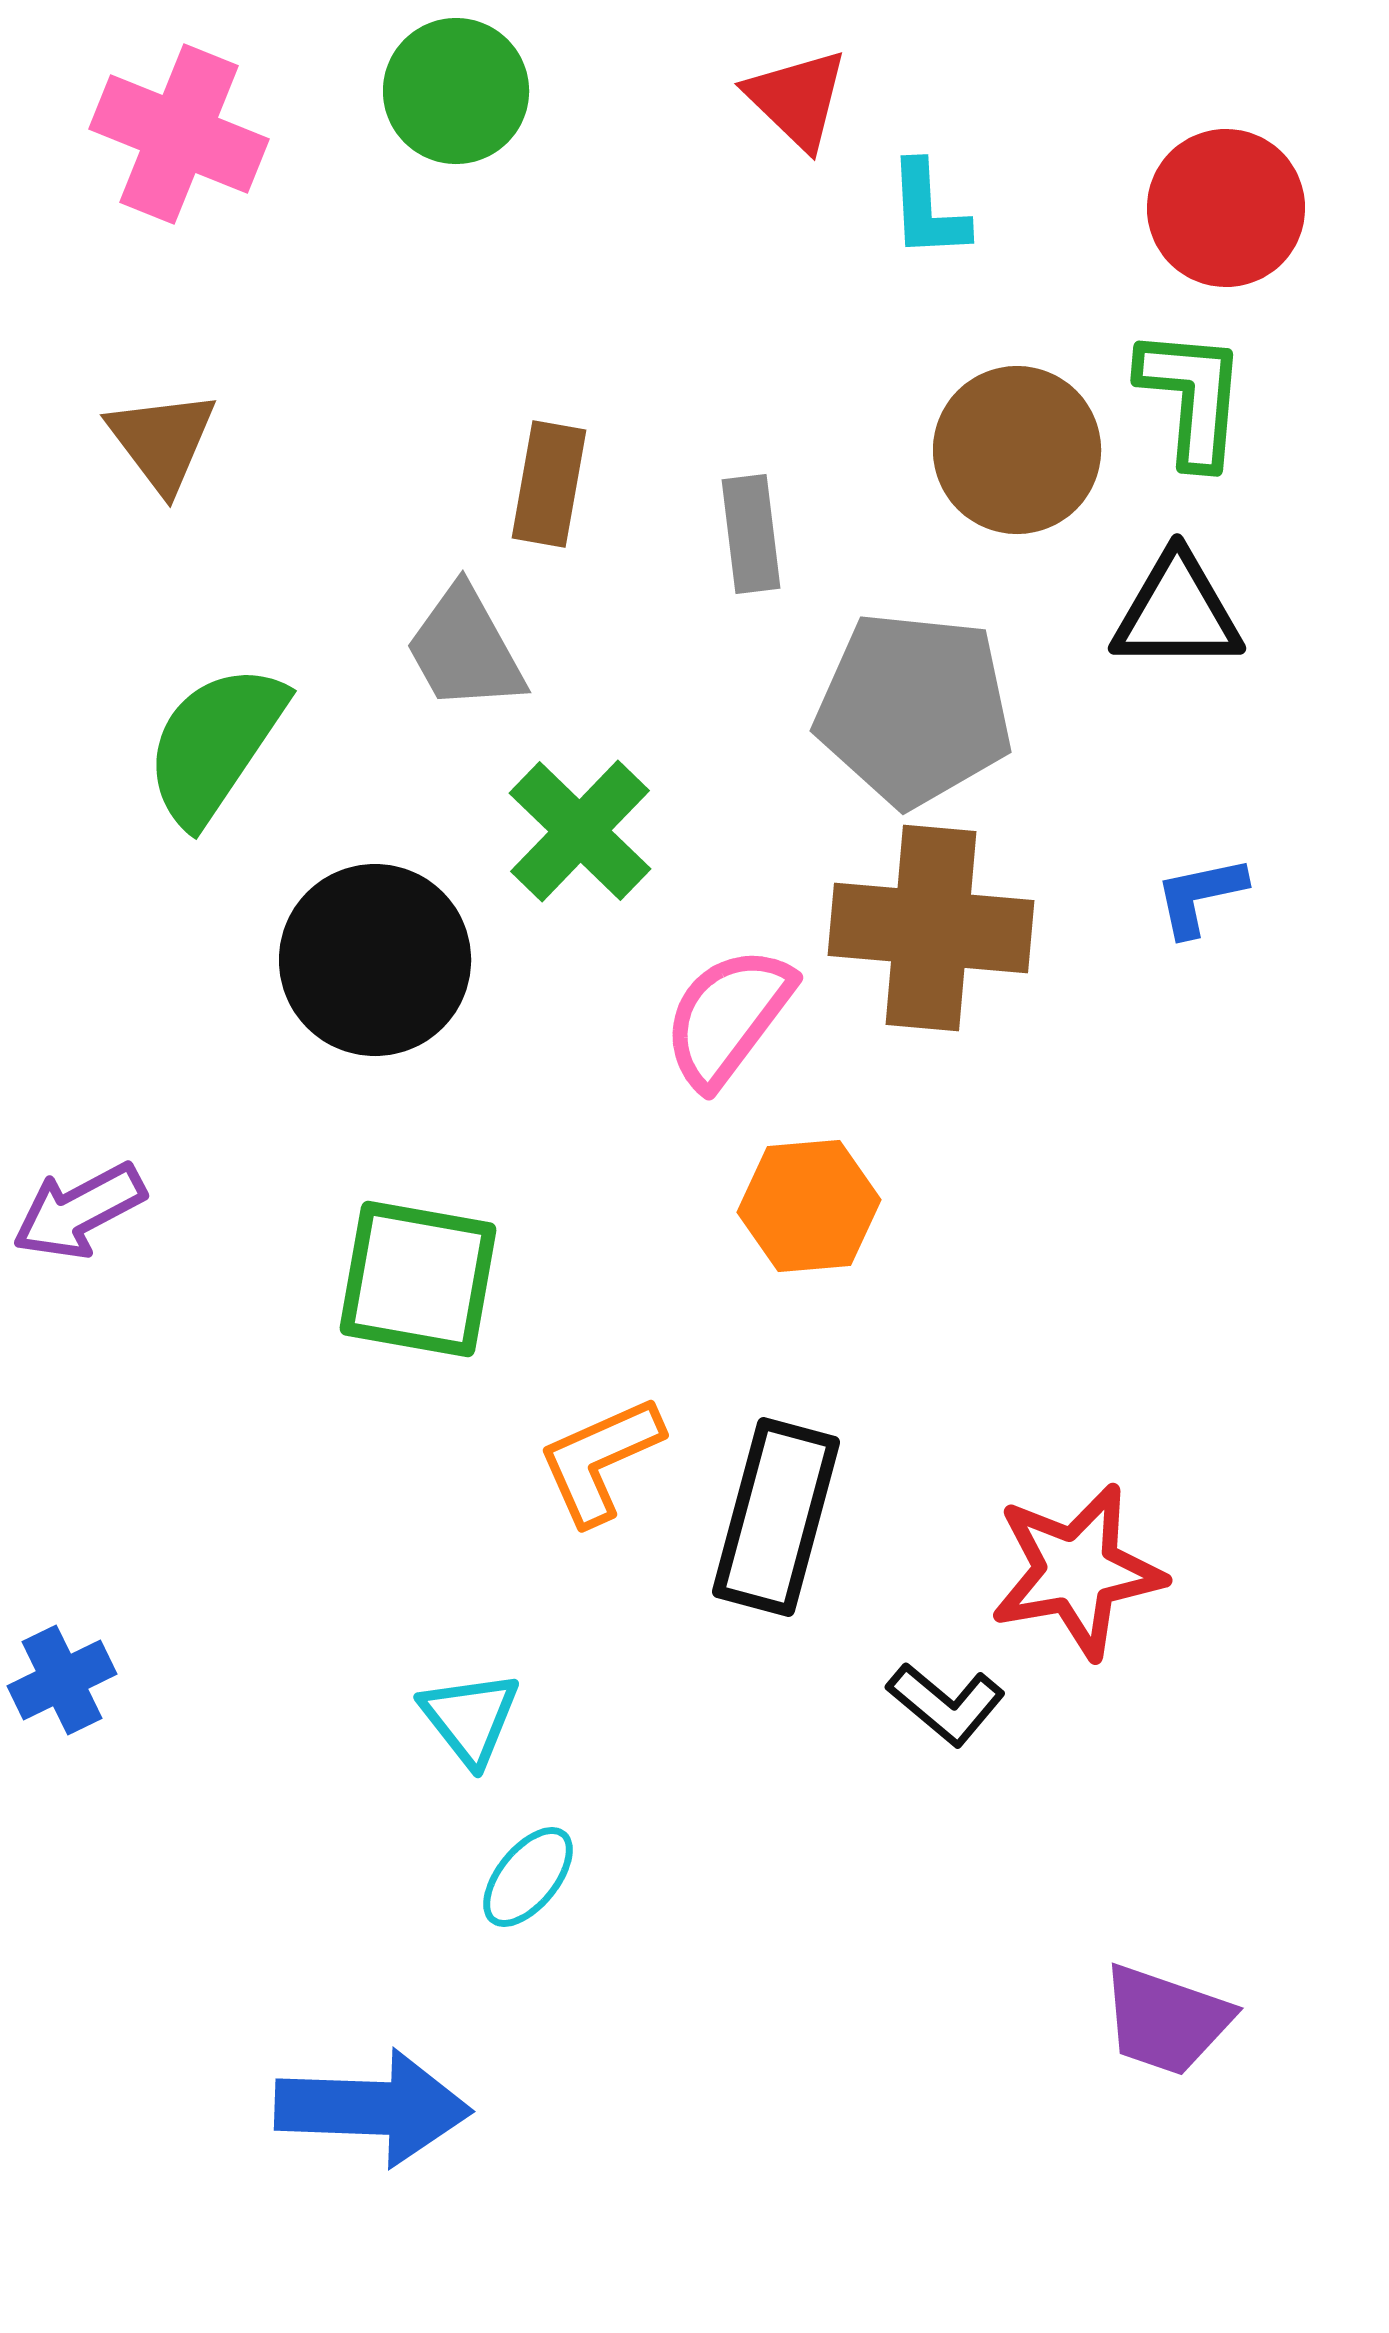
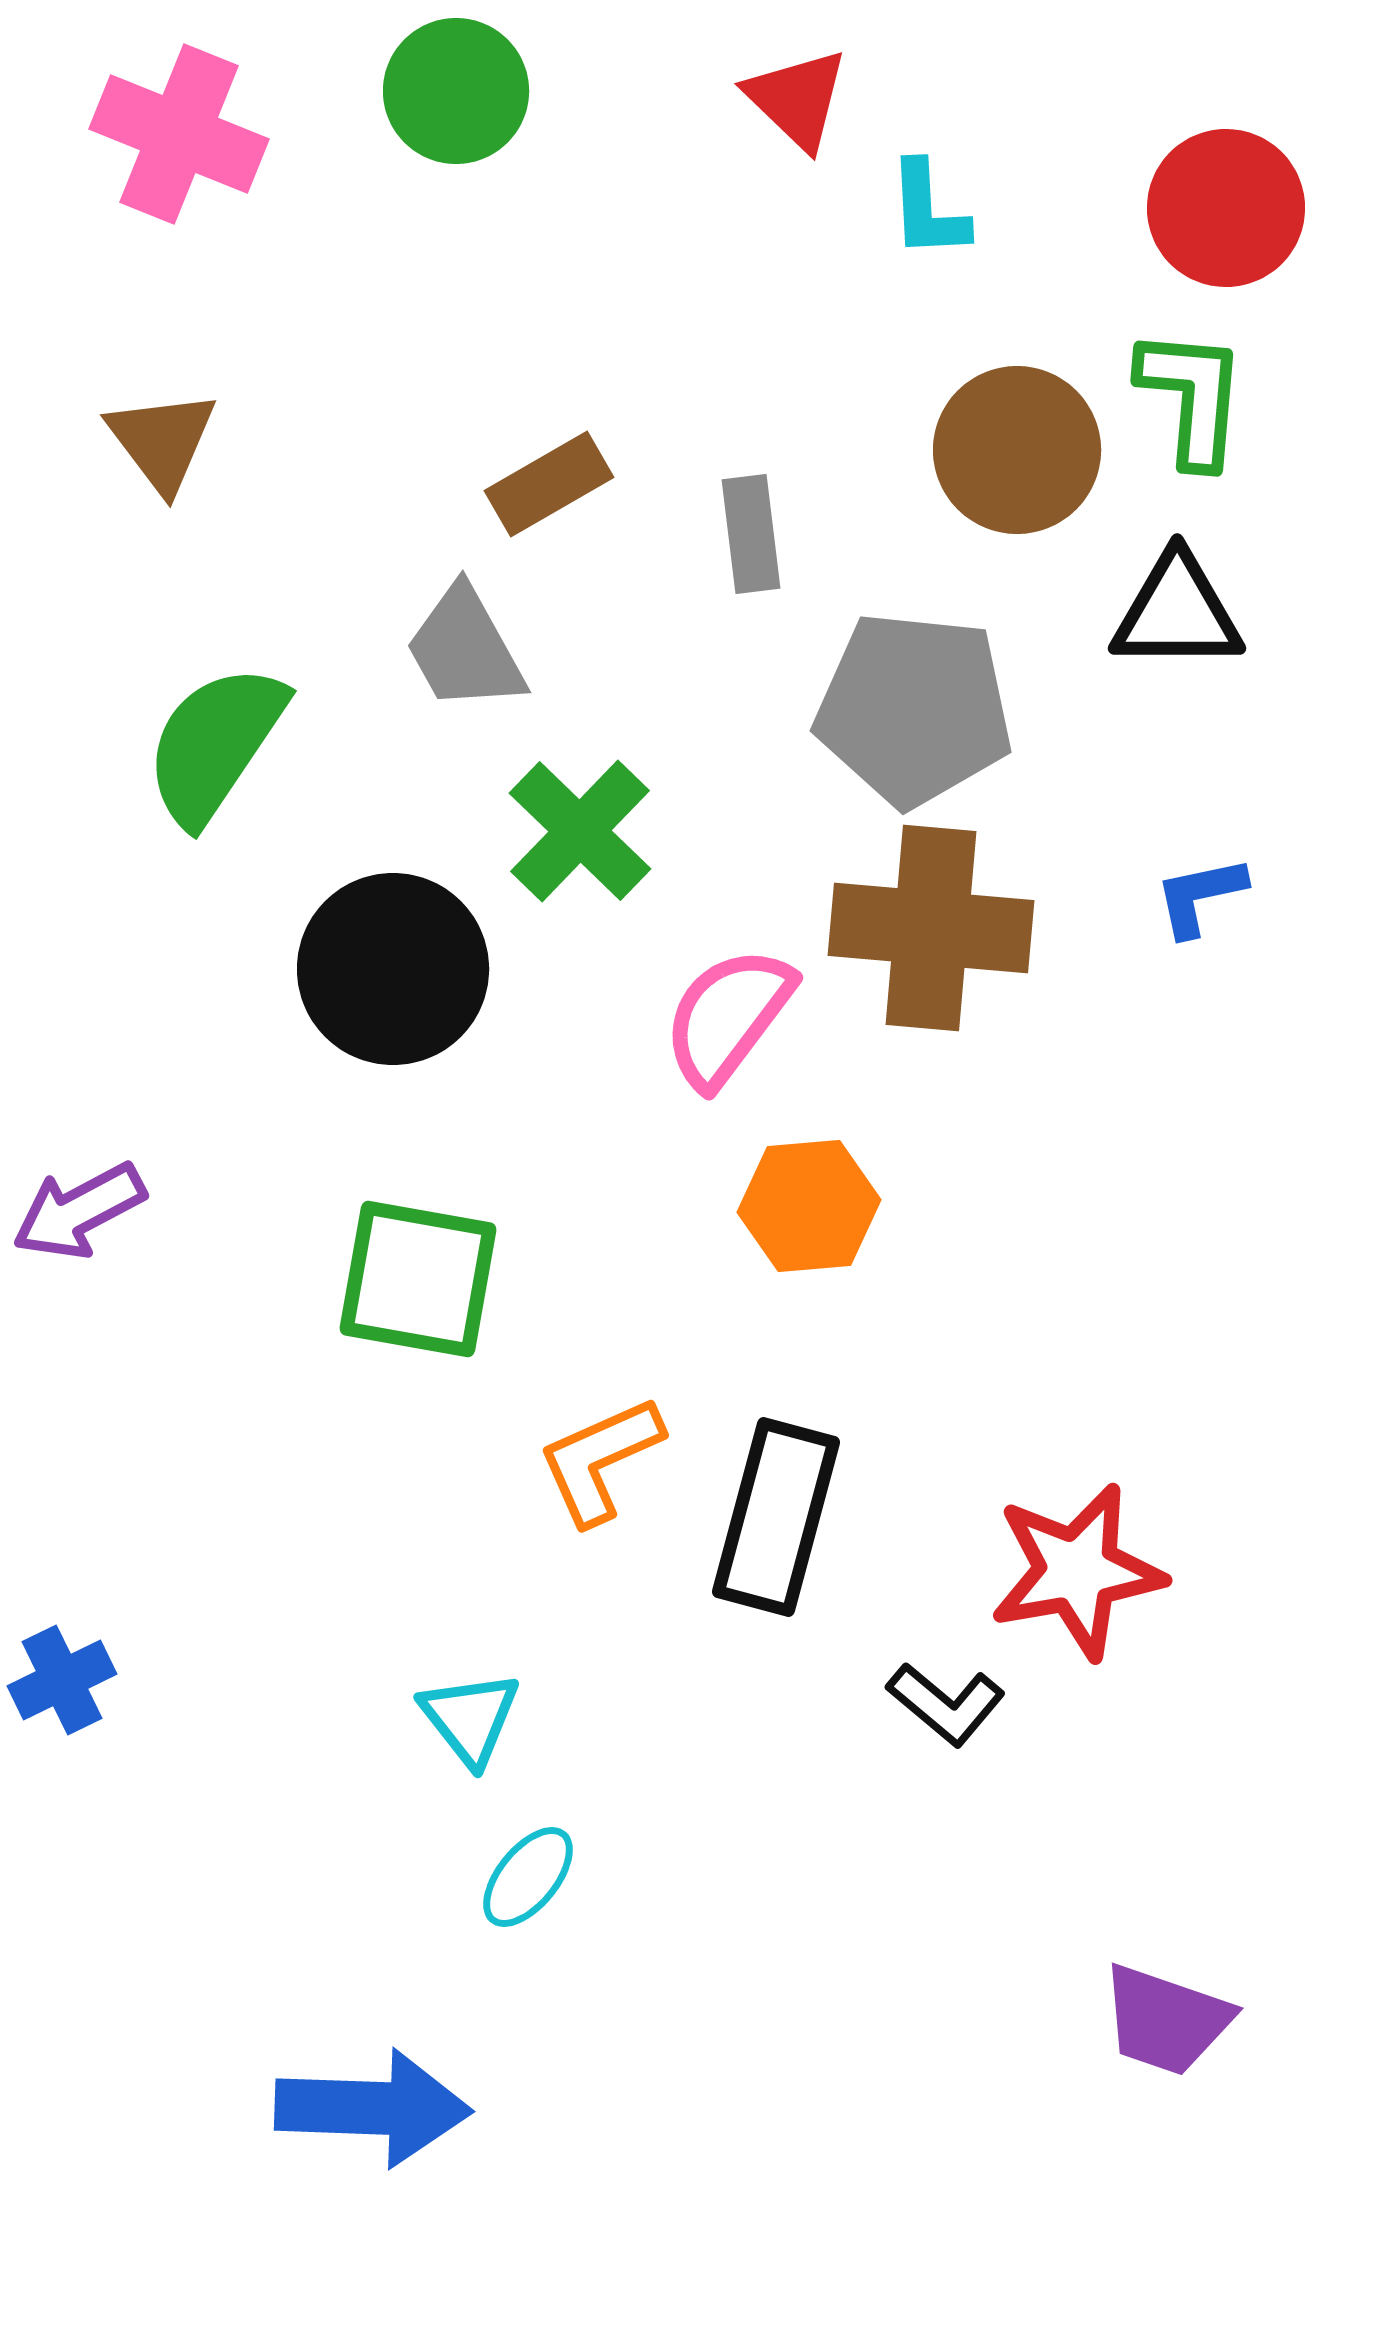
brown rectangle: rotated 50 degrees clockwise
black circle: moved 18 px right, 9 px down
